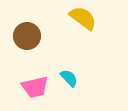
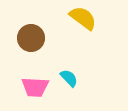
brown circle: moved 4 px right, 2 px down
pink trapezoid: rotated 16 degrees clockwise
